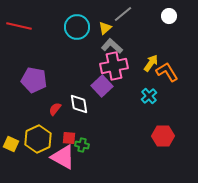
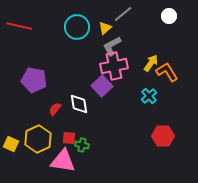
gray L-shape: rotated 70 degrees counterclockwise
pink triangle: moved 4 px down; rotated 20 degrees counterclockwise
